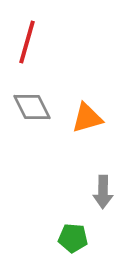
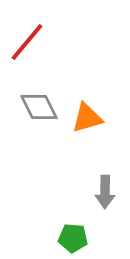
red line: rotated 24 degrees clockwise
gray diamond: moved 7 px right
gray arrow: moved 2 px right
